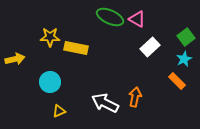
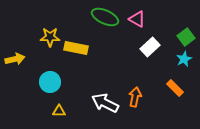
green ellipse: moved 5 px left
orange rectangle: moved 2 px left, 7 px down
yellow triangle: rotated 24 degrees clockwise
